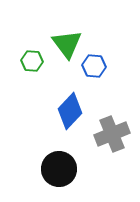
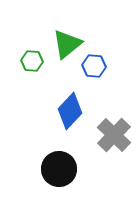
green triangle: rotated 28 degrees clockwise
gray cross: moved 2 px right, 1 px down; rotated 24 degrees counterclockwise
